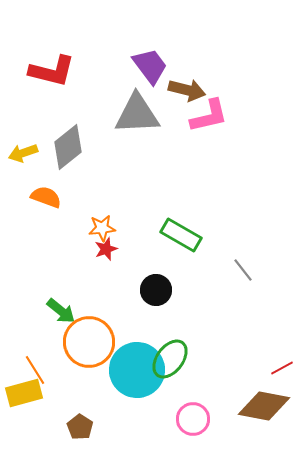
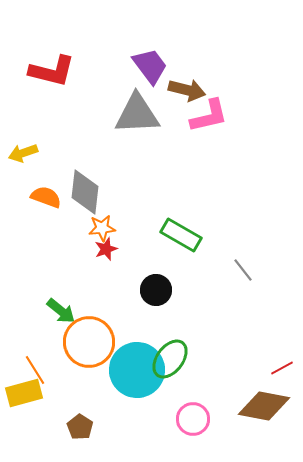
gray diamond: moved 17 px right, 45 px down; rotated 45 degrees counterclockwise
